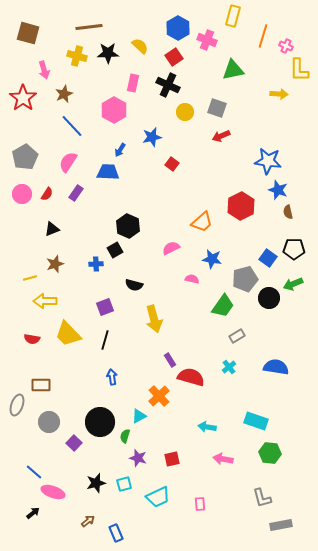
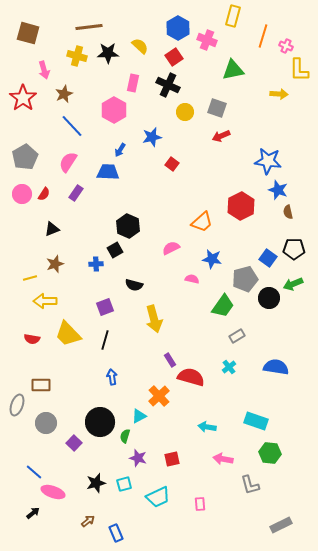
red semicircle at (47, 194): moved 3 px left
gray circle at (49, 422): moved 3 px left, 1 px down
gray L-shape at (262, 498): moved 12 px left, 13 px up
gray rectangle at (281, 525): rotated 15 degrees counterclockwise
